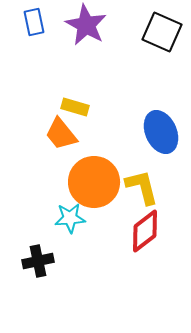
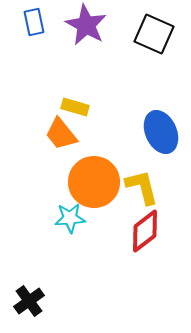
black square: moved 8 px left, 2 px down
black cross: moved 9 px left, 40 px down; rotated 24 degrees counterclockwise
